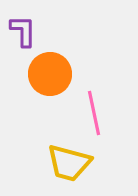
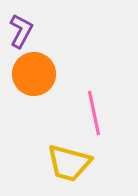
purple L-shape: moved 2 px left; rotated 28 degrees clockwise
orange circle: moved 16 px left
